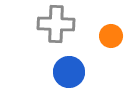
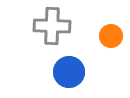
gray cross: moved 4 px left, 2 px down
